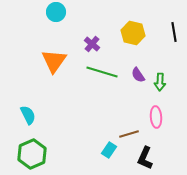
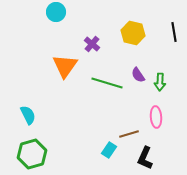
orange triangle: moved 11 px right, 5 px down
green line: moved 5 px right, 11 px down
green hexagon: rotated 8 degrees clockwise
